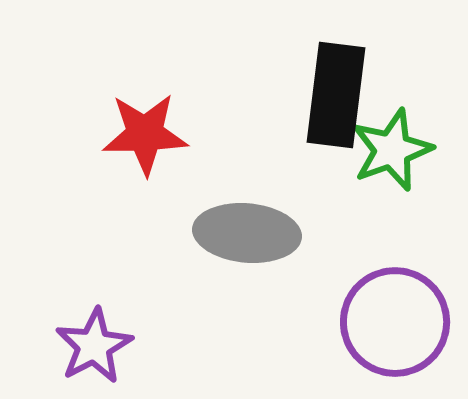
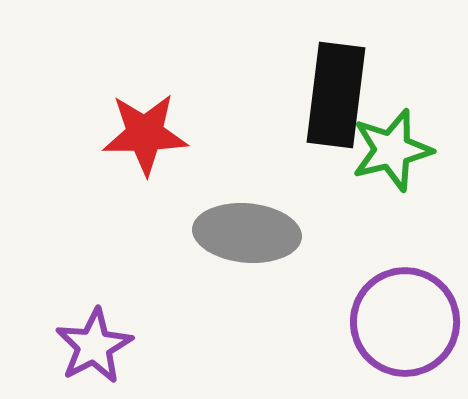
green star: rotated 6 degrees clockwise
purple circle: moved 10 px right
